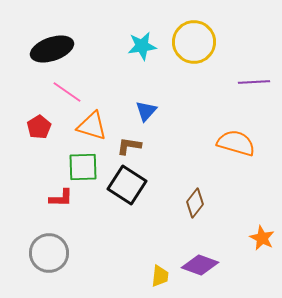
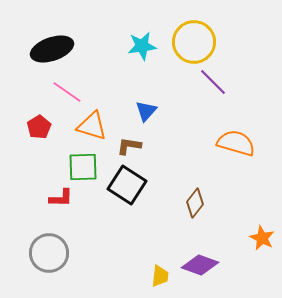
purple line: moved 41 px left; rotated 48 degrees clockwise
